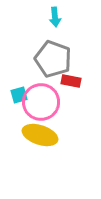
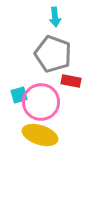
gray pentagon: moved 5 px up
